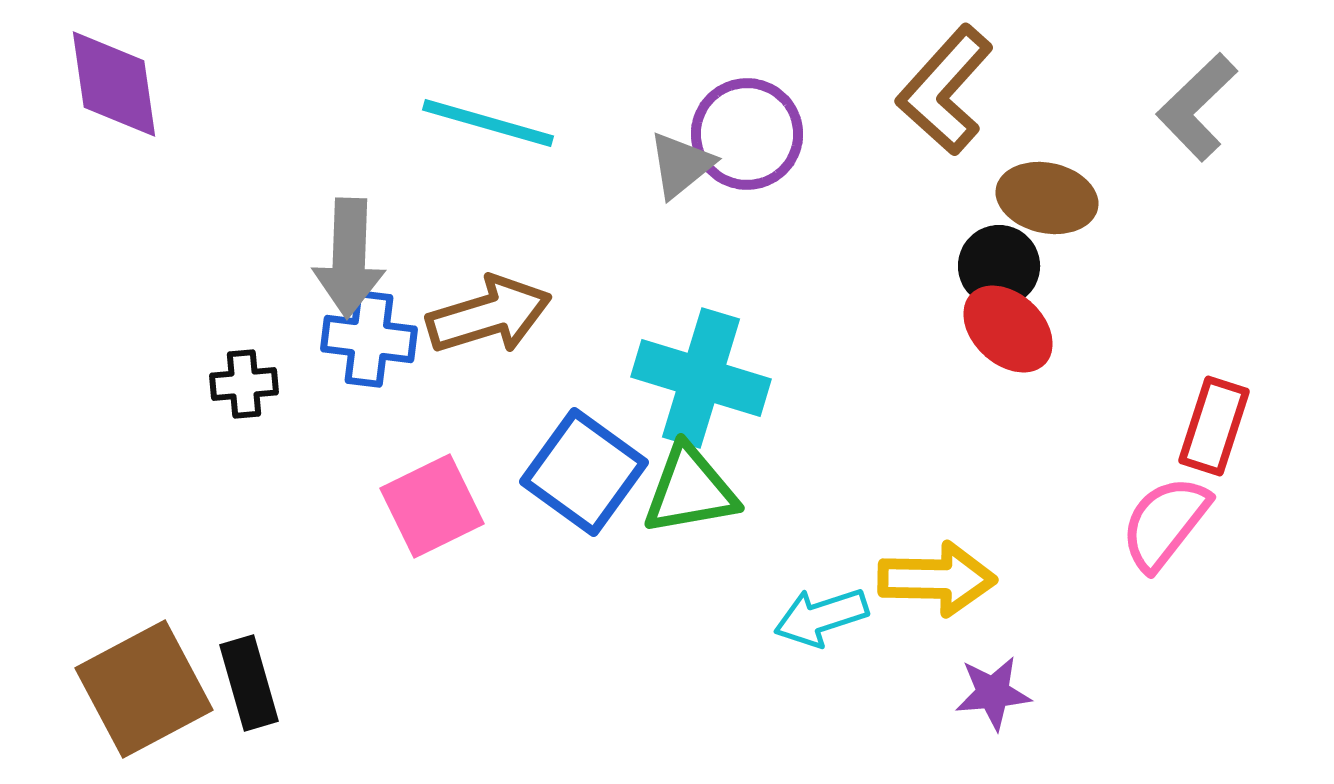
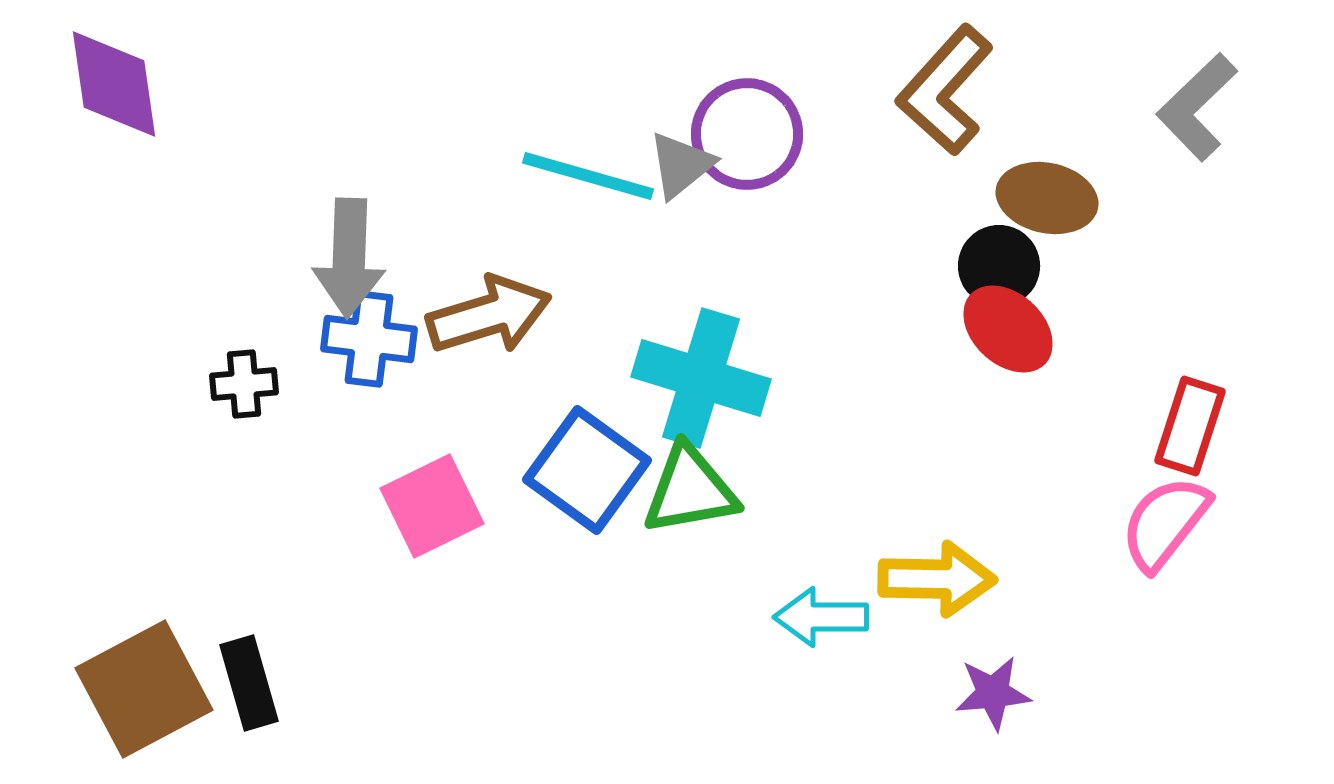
cyan line: moved 100 px right, 53 px down
red rectangle: moved 24 px left
blue square: moved 3 px right, 2 px up
cyan arrow: rotated 18 degrees clockwise
